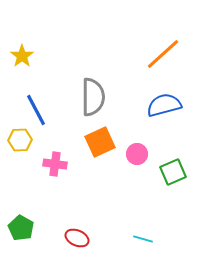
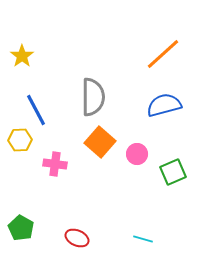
orange square: rotated 24 degrees counterclockwise
